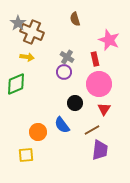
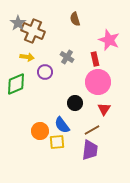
brown cross: moved 1 px right, 1 px up
purple circle: moved 19 px left
pink circle: moved 1 px left, 2 px up
orange circle: moved 2 px right, 1 px up
purple trapezoid: moved 10 px left
yellow square: moved 31 px right, 13 px up
